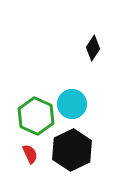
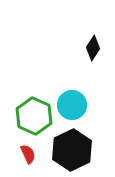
cyan circle: moved 1 px down
green hexagon: moved 2 px left
red semicircle: moved 2 px left
